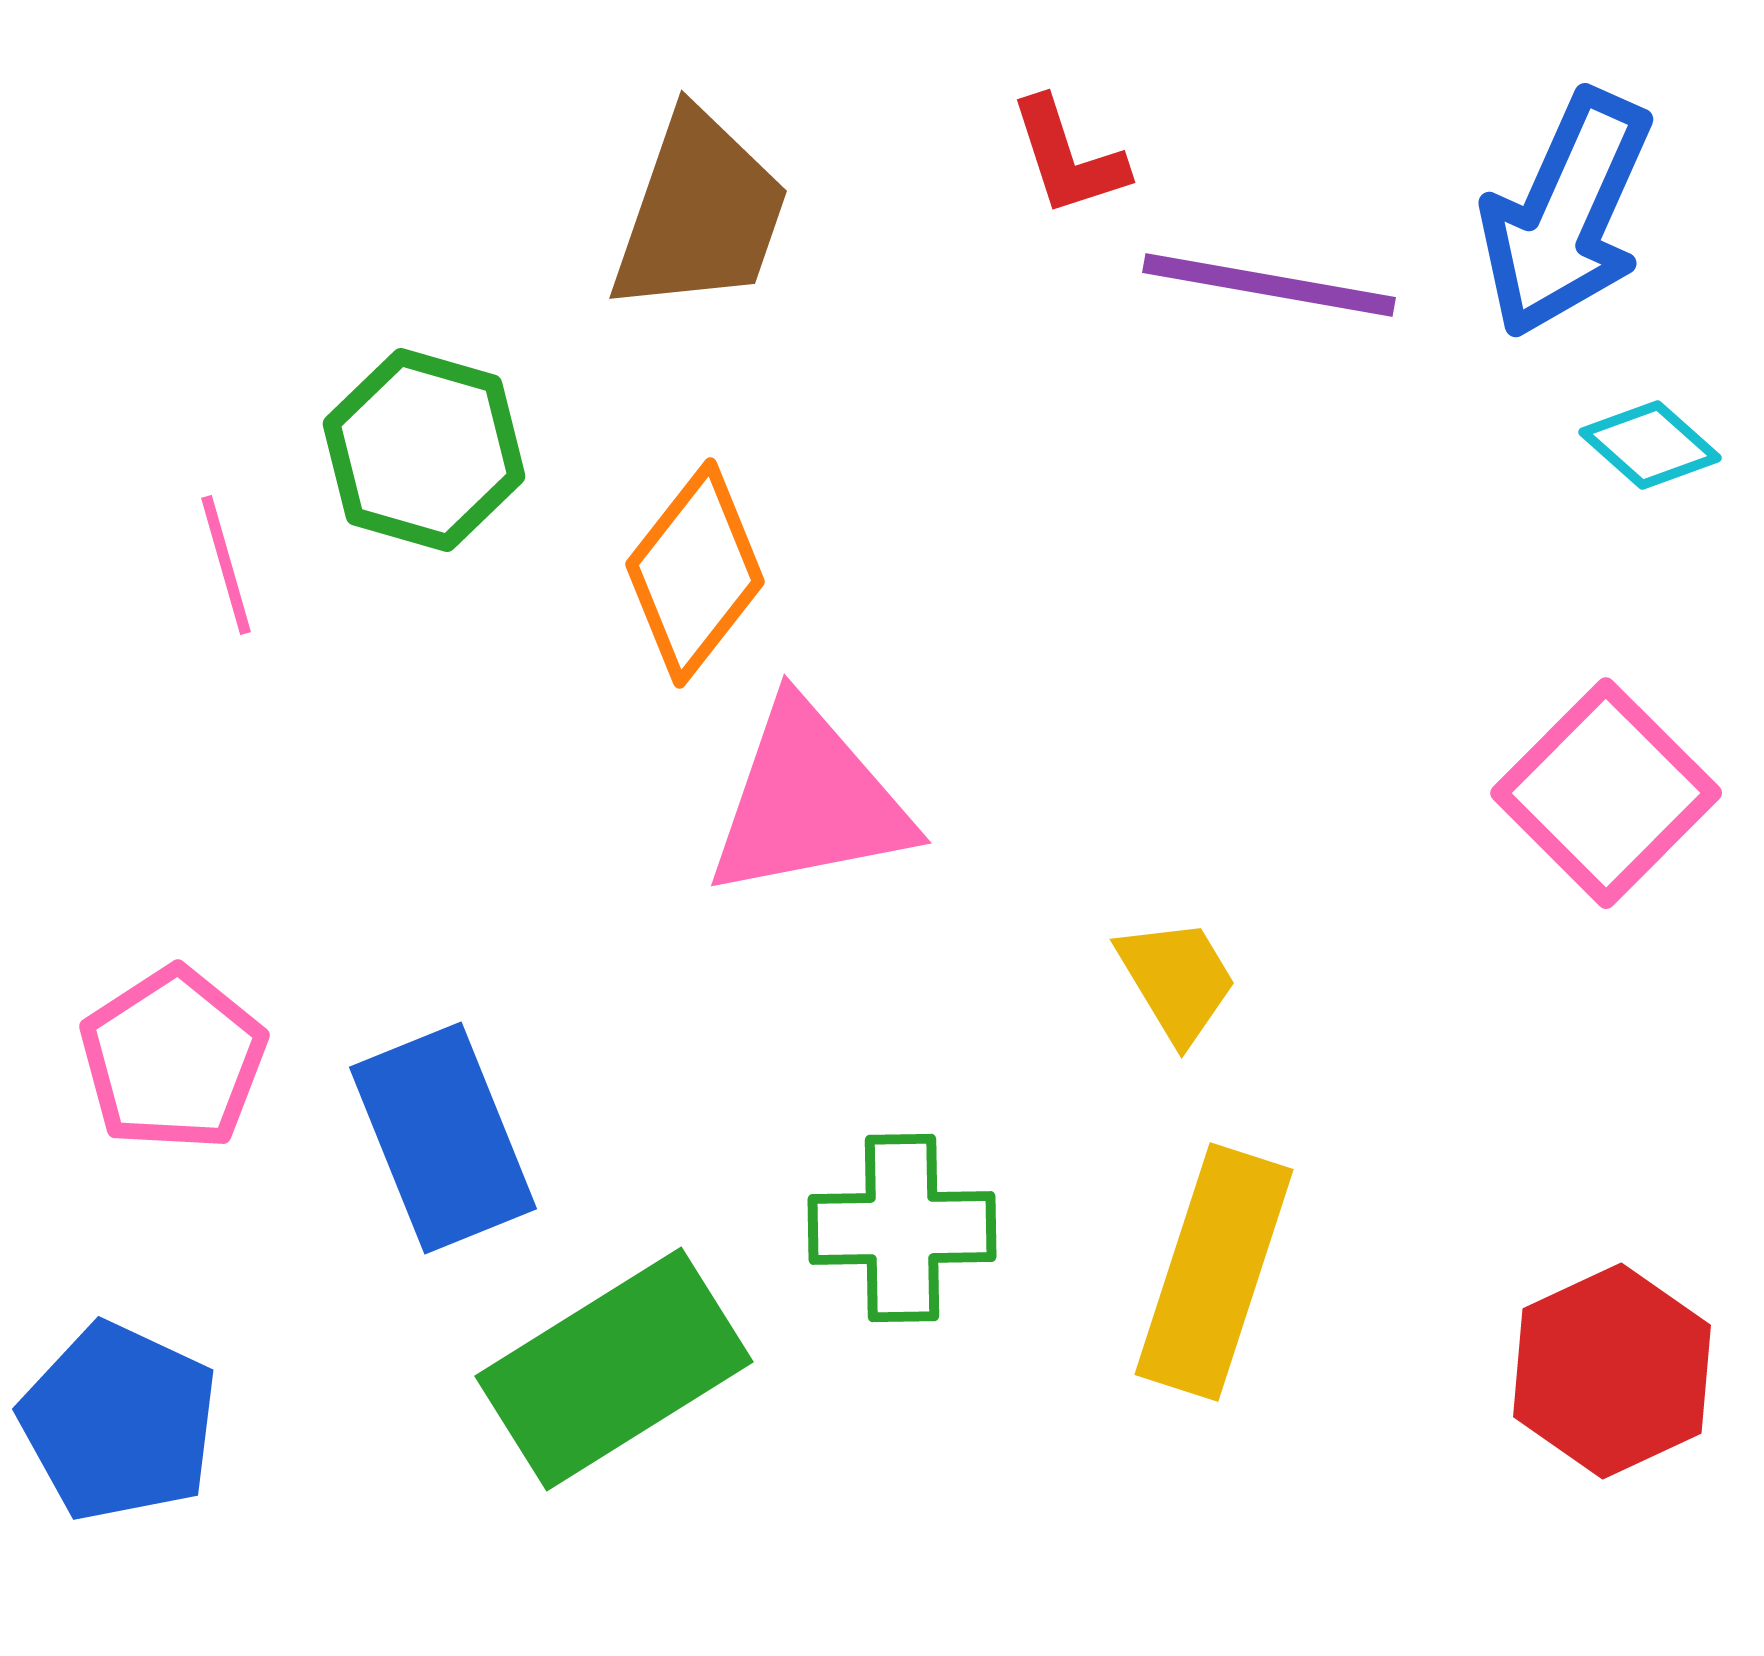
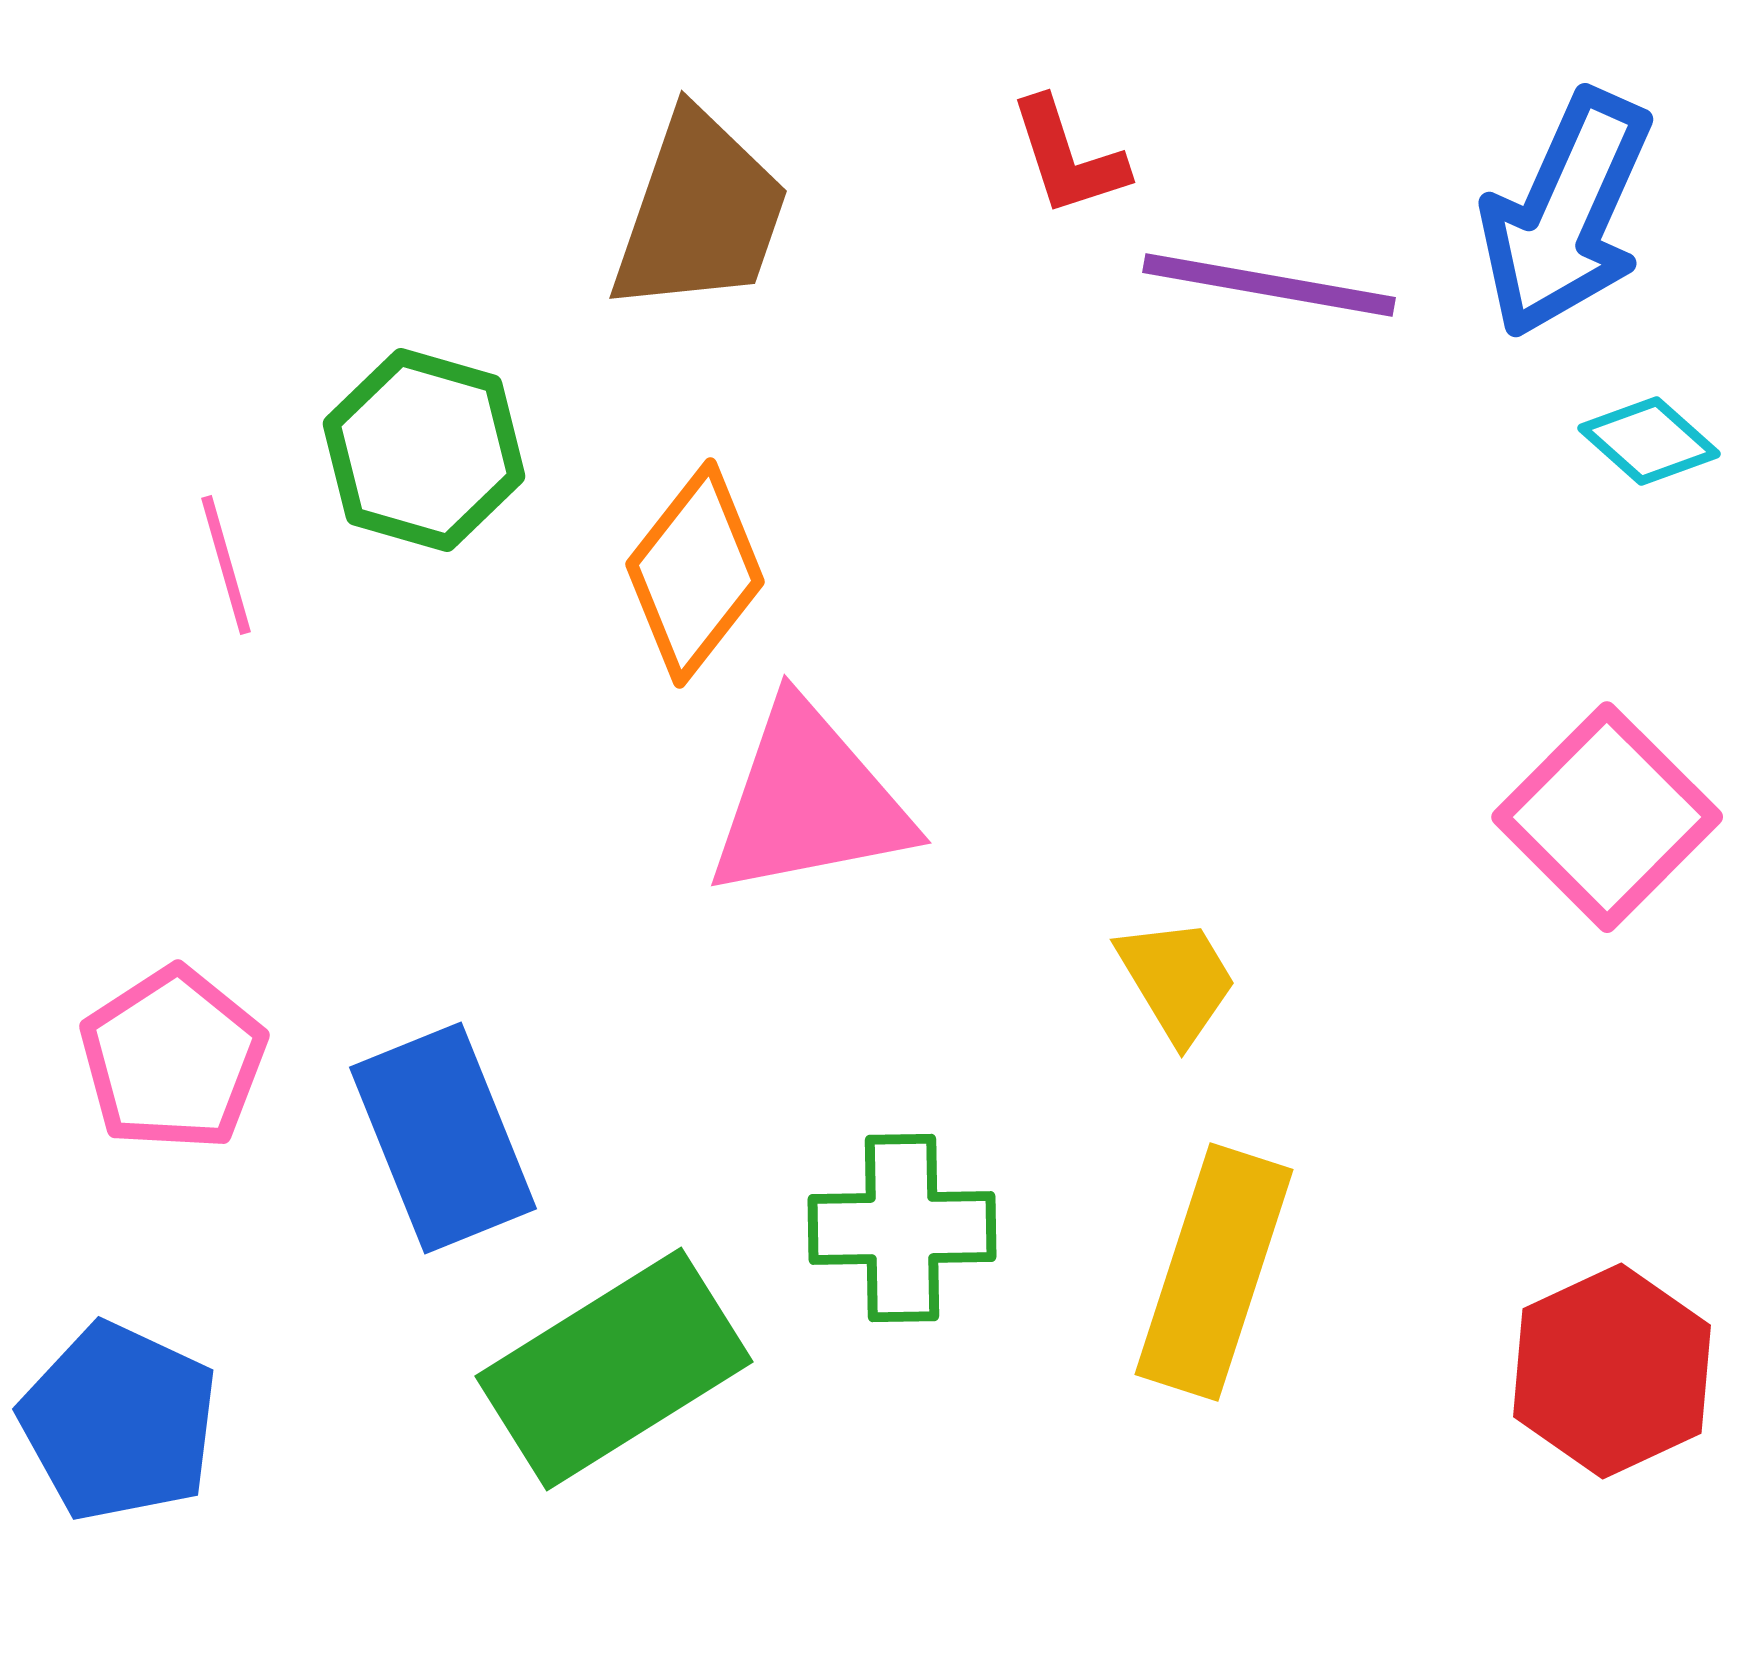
cyan diamond: moved 1 px left, 4 px up
pink square: moved 1 px right, 24 px down
